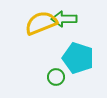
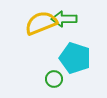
cyan pentagon: moved 3 px left
green circle: moved 2 px left, 2 px down
